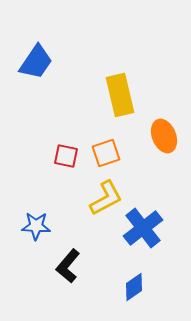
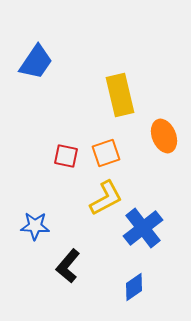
blue star: moved 1 px left
